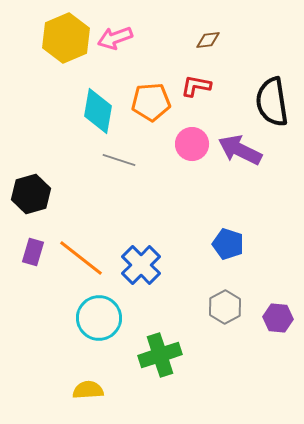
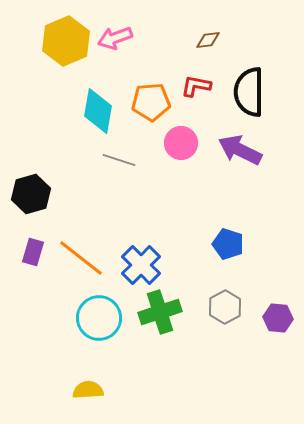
yellow hexagon: moved 3 px down
black semicircle: moved 23 px left, 10 px up; rotated 9 degrees clockwise
pink circle: moved 11 px left, 1 px up
green cross: moved 43 px up
